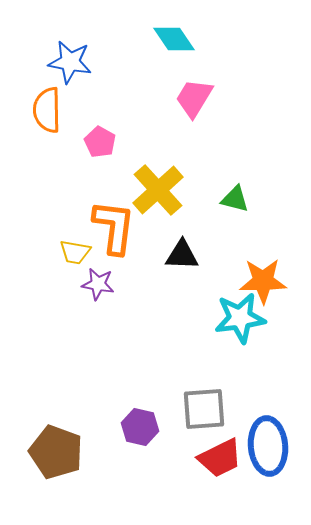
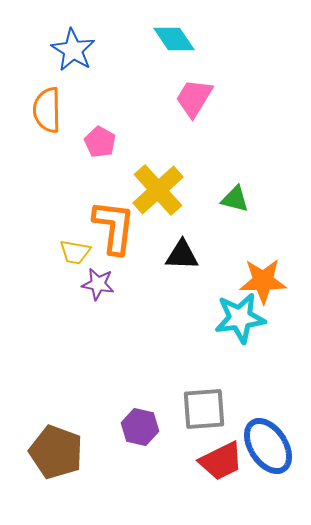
blue star: moved 3 px right, 12 px up; rotated 21 degrees clockwise
blue ellipse: rotated 28 degrees counterclockwise
red trapezoid: moved 1 px right, 3 px down
